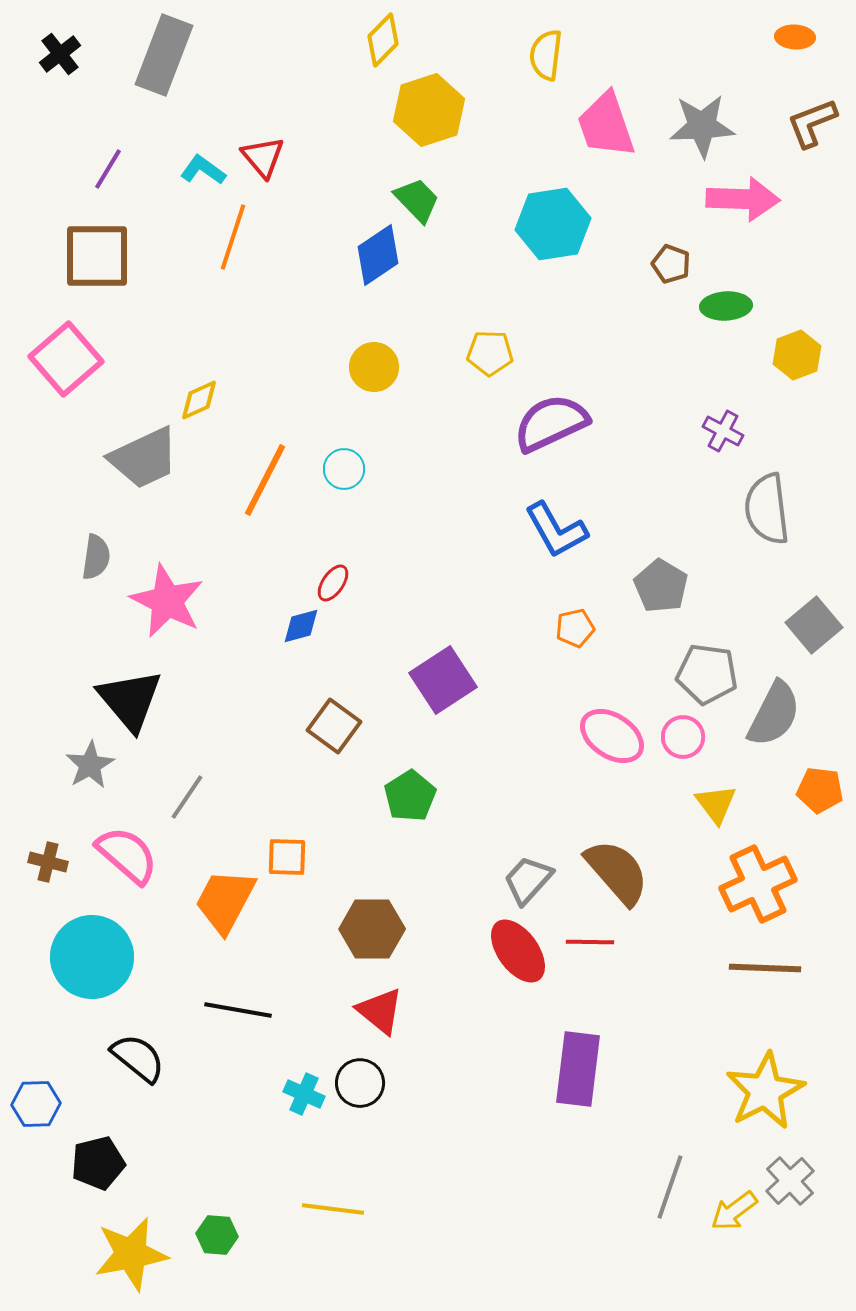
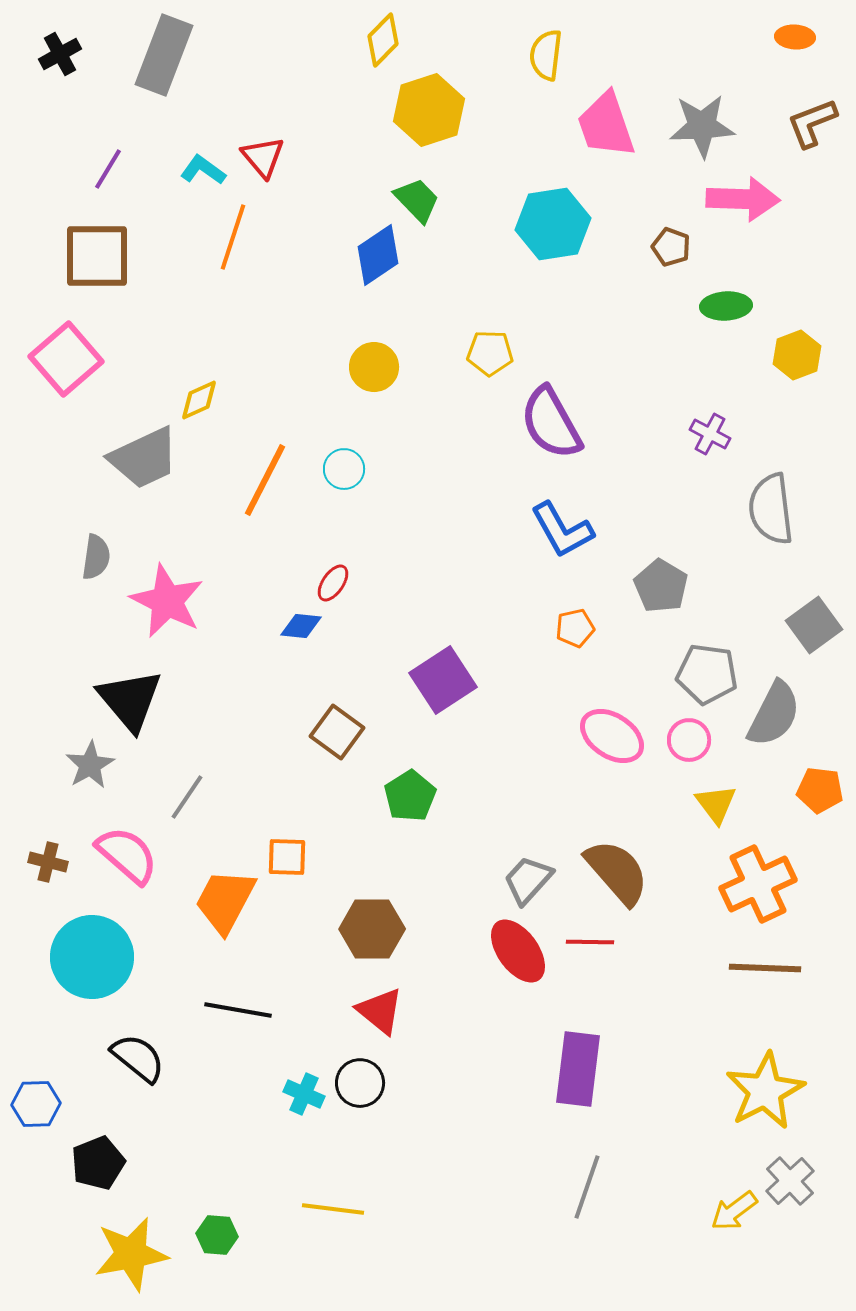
black cross at (60, 54): rotated 9 degrees clockwise
brown pentagon at (671, 264): moved 17 px up
purple semicircle at (551, 423): rotated 94 degrees counterclockwise
purple cross at (723, 431): moved 13 px left, 3 px down
gray semicircle at (767, 509): moved 4 px right
blue L-shape at (556, 530): moved 6 px right
gray square at (814, 625): rotated 4 degrees clockwise
blue diamond at (301, 626): rotated 21 degrees clockwise
brown square at (334, 726): moved 3 px right, 6 px down
pink circle at (683, 737): moved 6 px right, 3 px down
black pentagon at (98, 1163): rotated 8 degrees counterclockwise
gray line at (670, 1187): moved 83 px left
